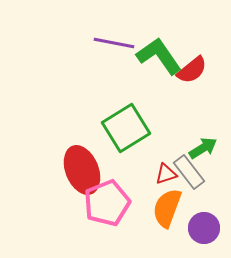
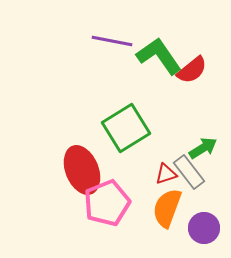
purple line: moved 2 px left, 2 px up
